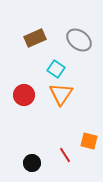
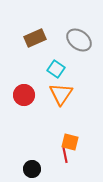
orange square: moved 19 px left, 1 px down
red line: rotated 21 degrees clockwise
black circle: moved 6 px down
